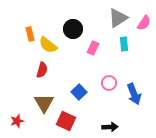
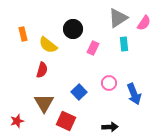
orange rectangle: moved 7 px left
